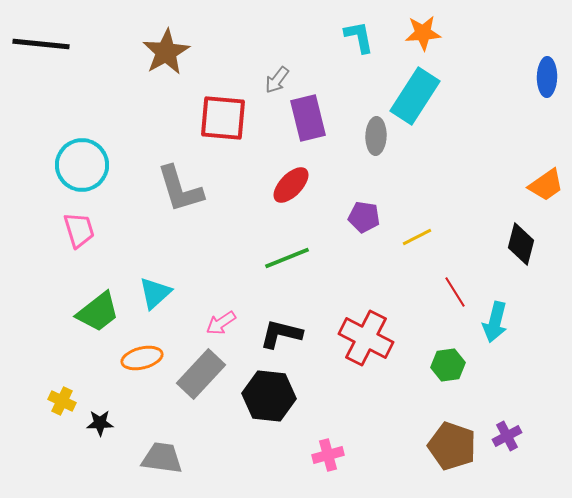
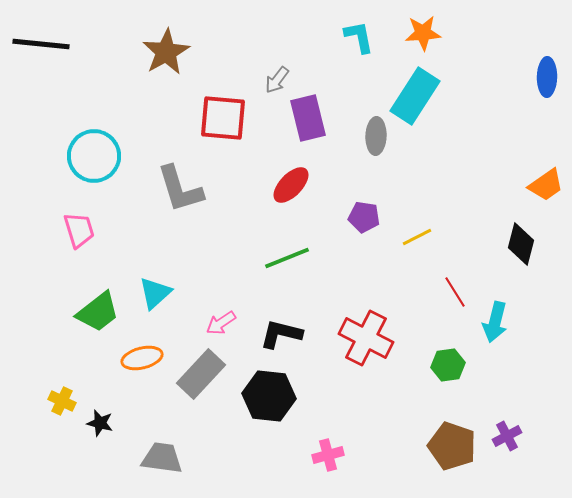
cyan circle: moved 12 px right, 9 px up
black star: rotated 16 degrees clockwise
